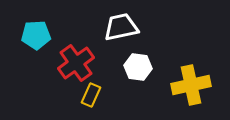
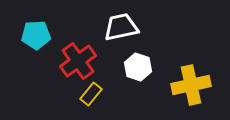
red cross: moved 2 px right, 2 px up
white hexagon: rotated 12 degrees clockwise
yellow rectangle: moved 1 px up; rotated 15 degrees clockwise
